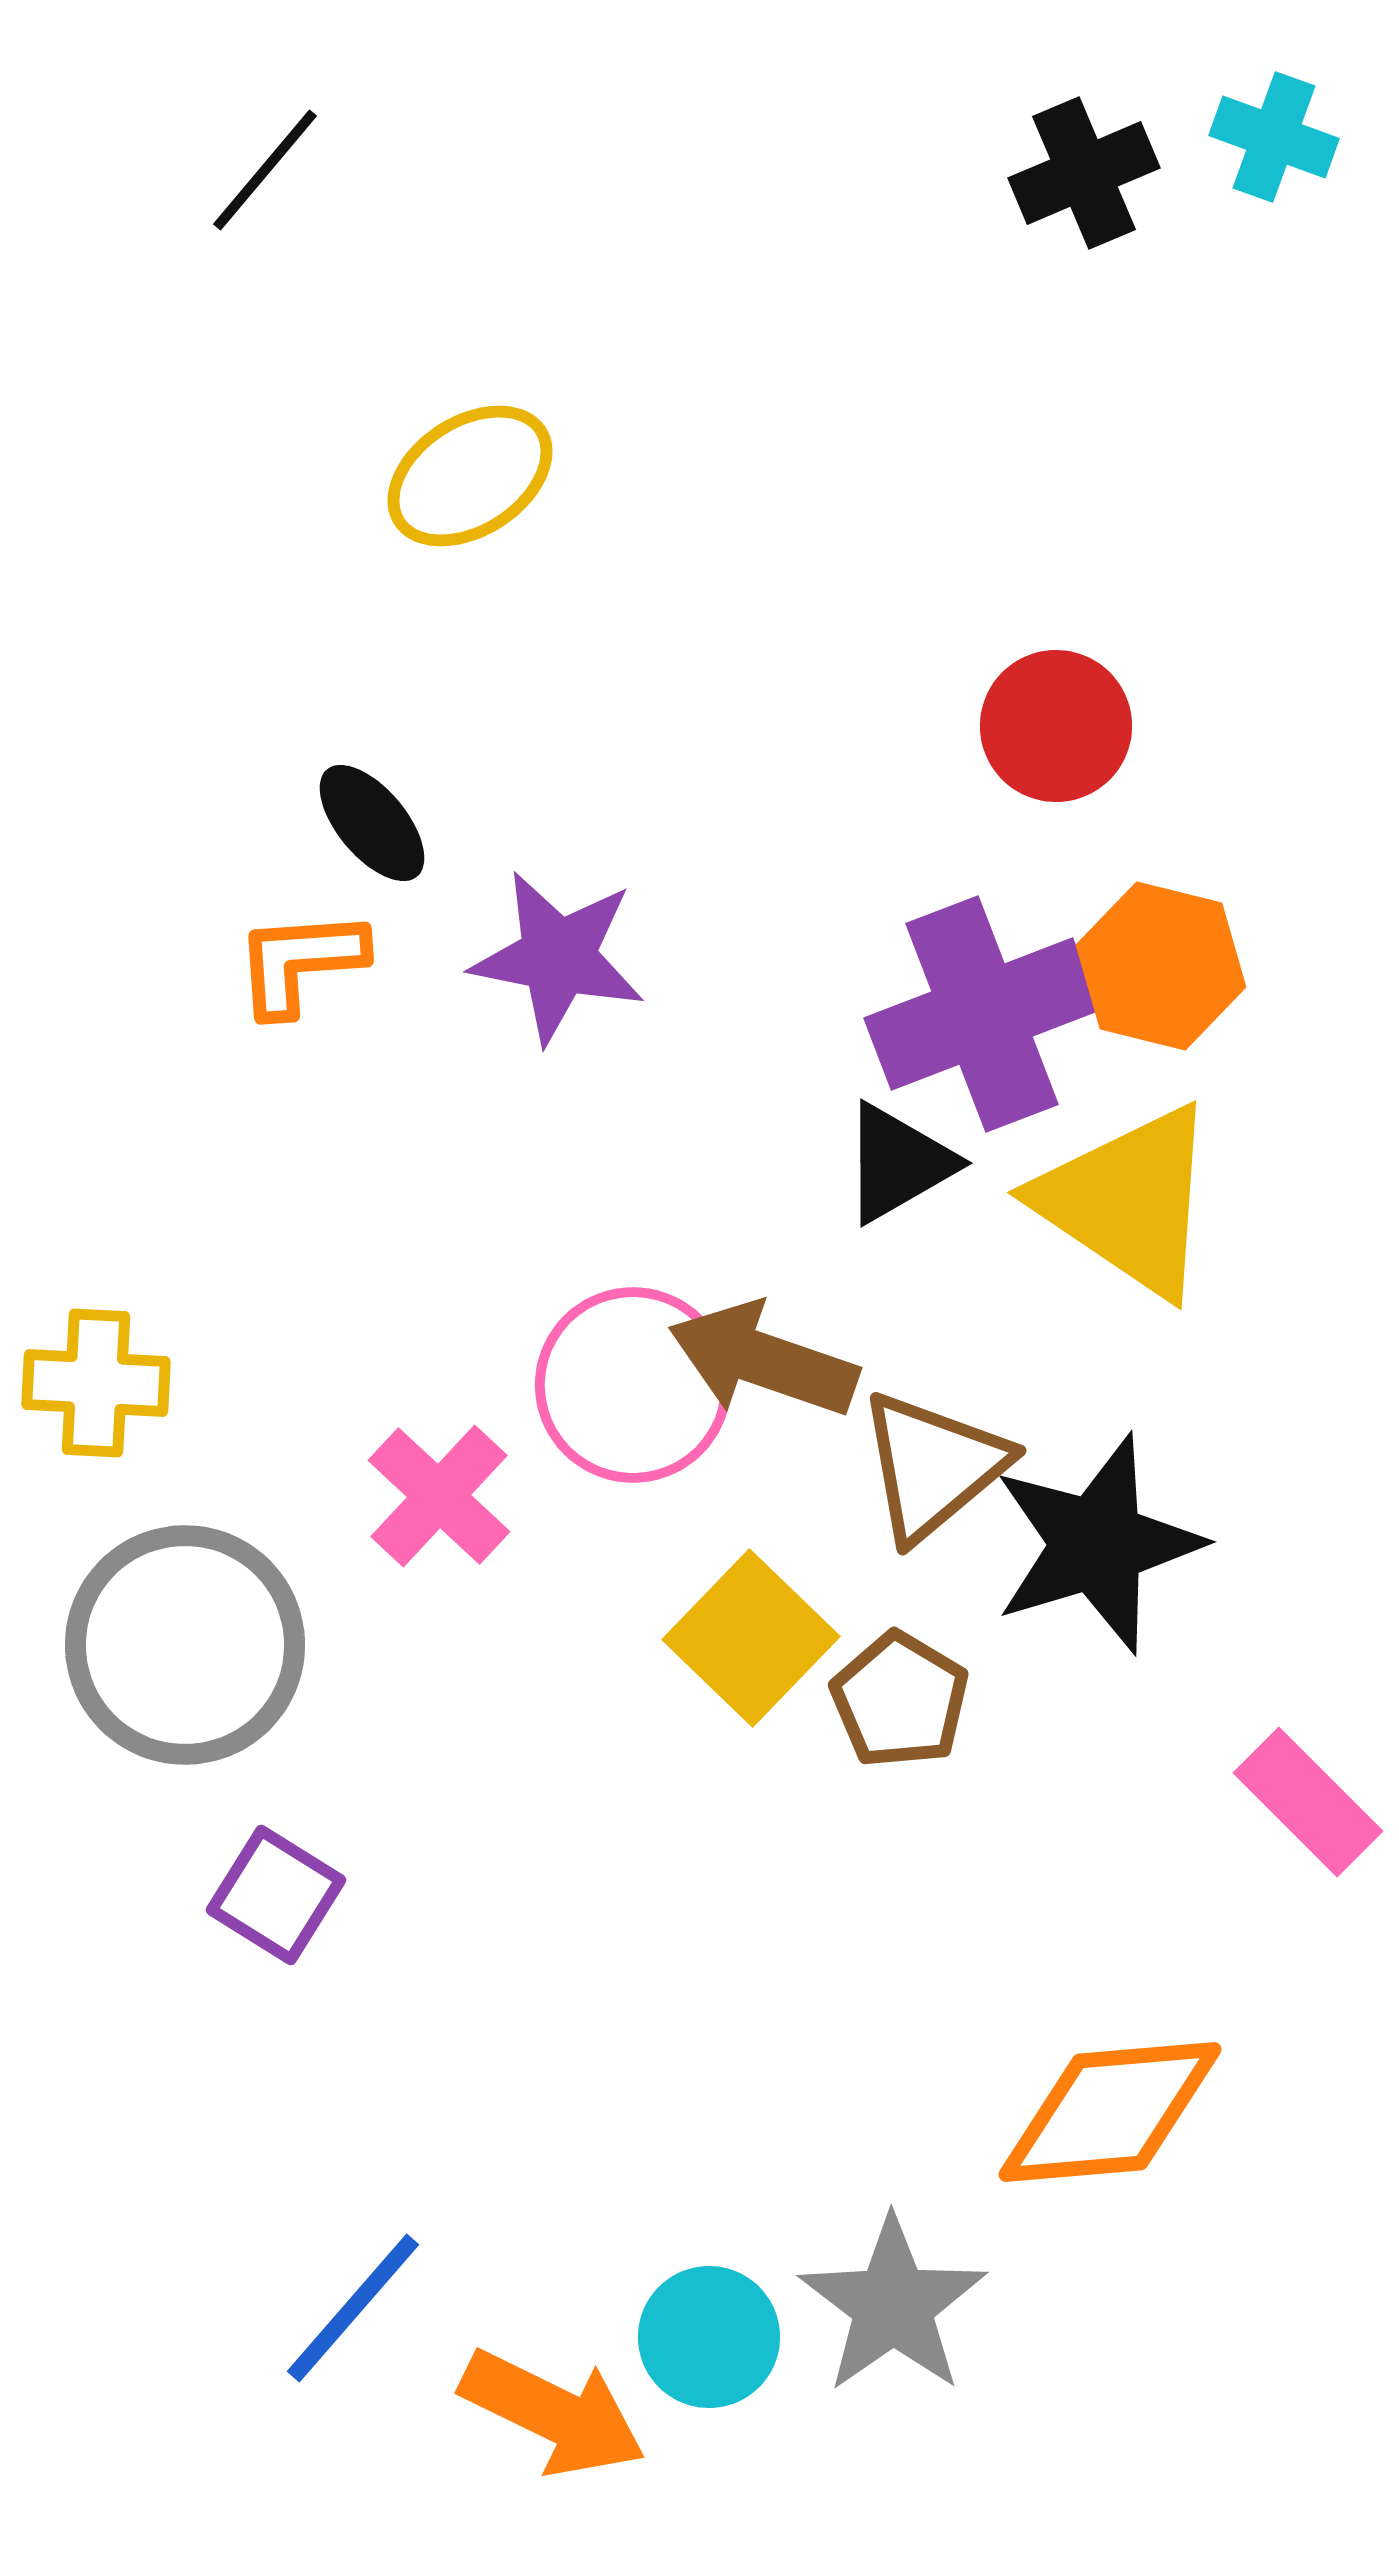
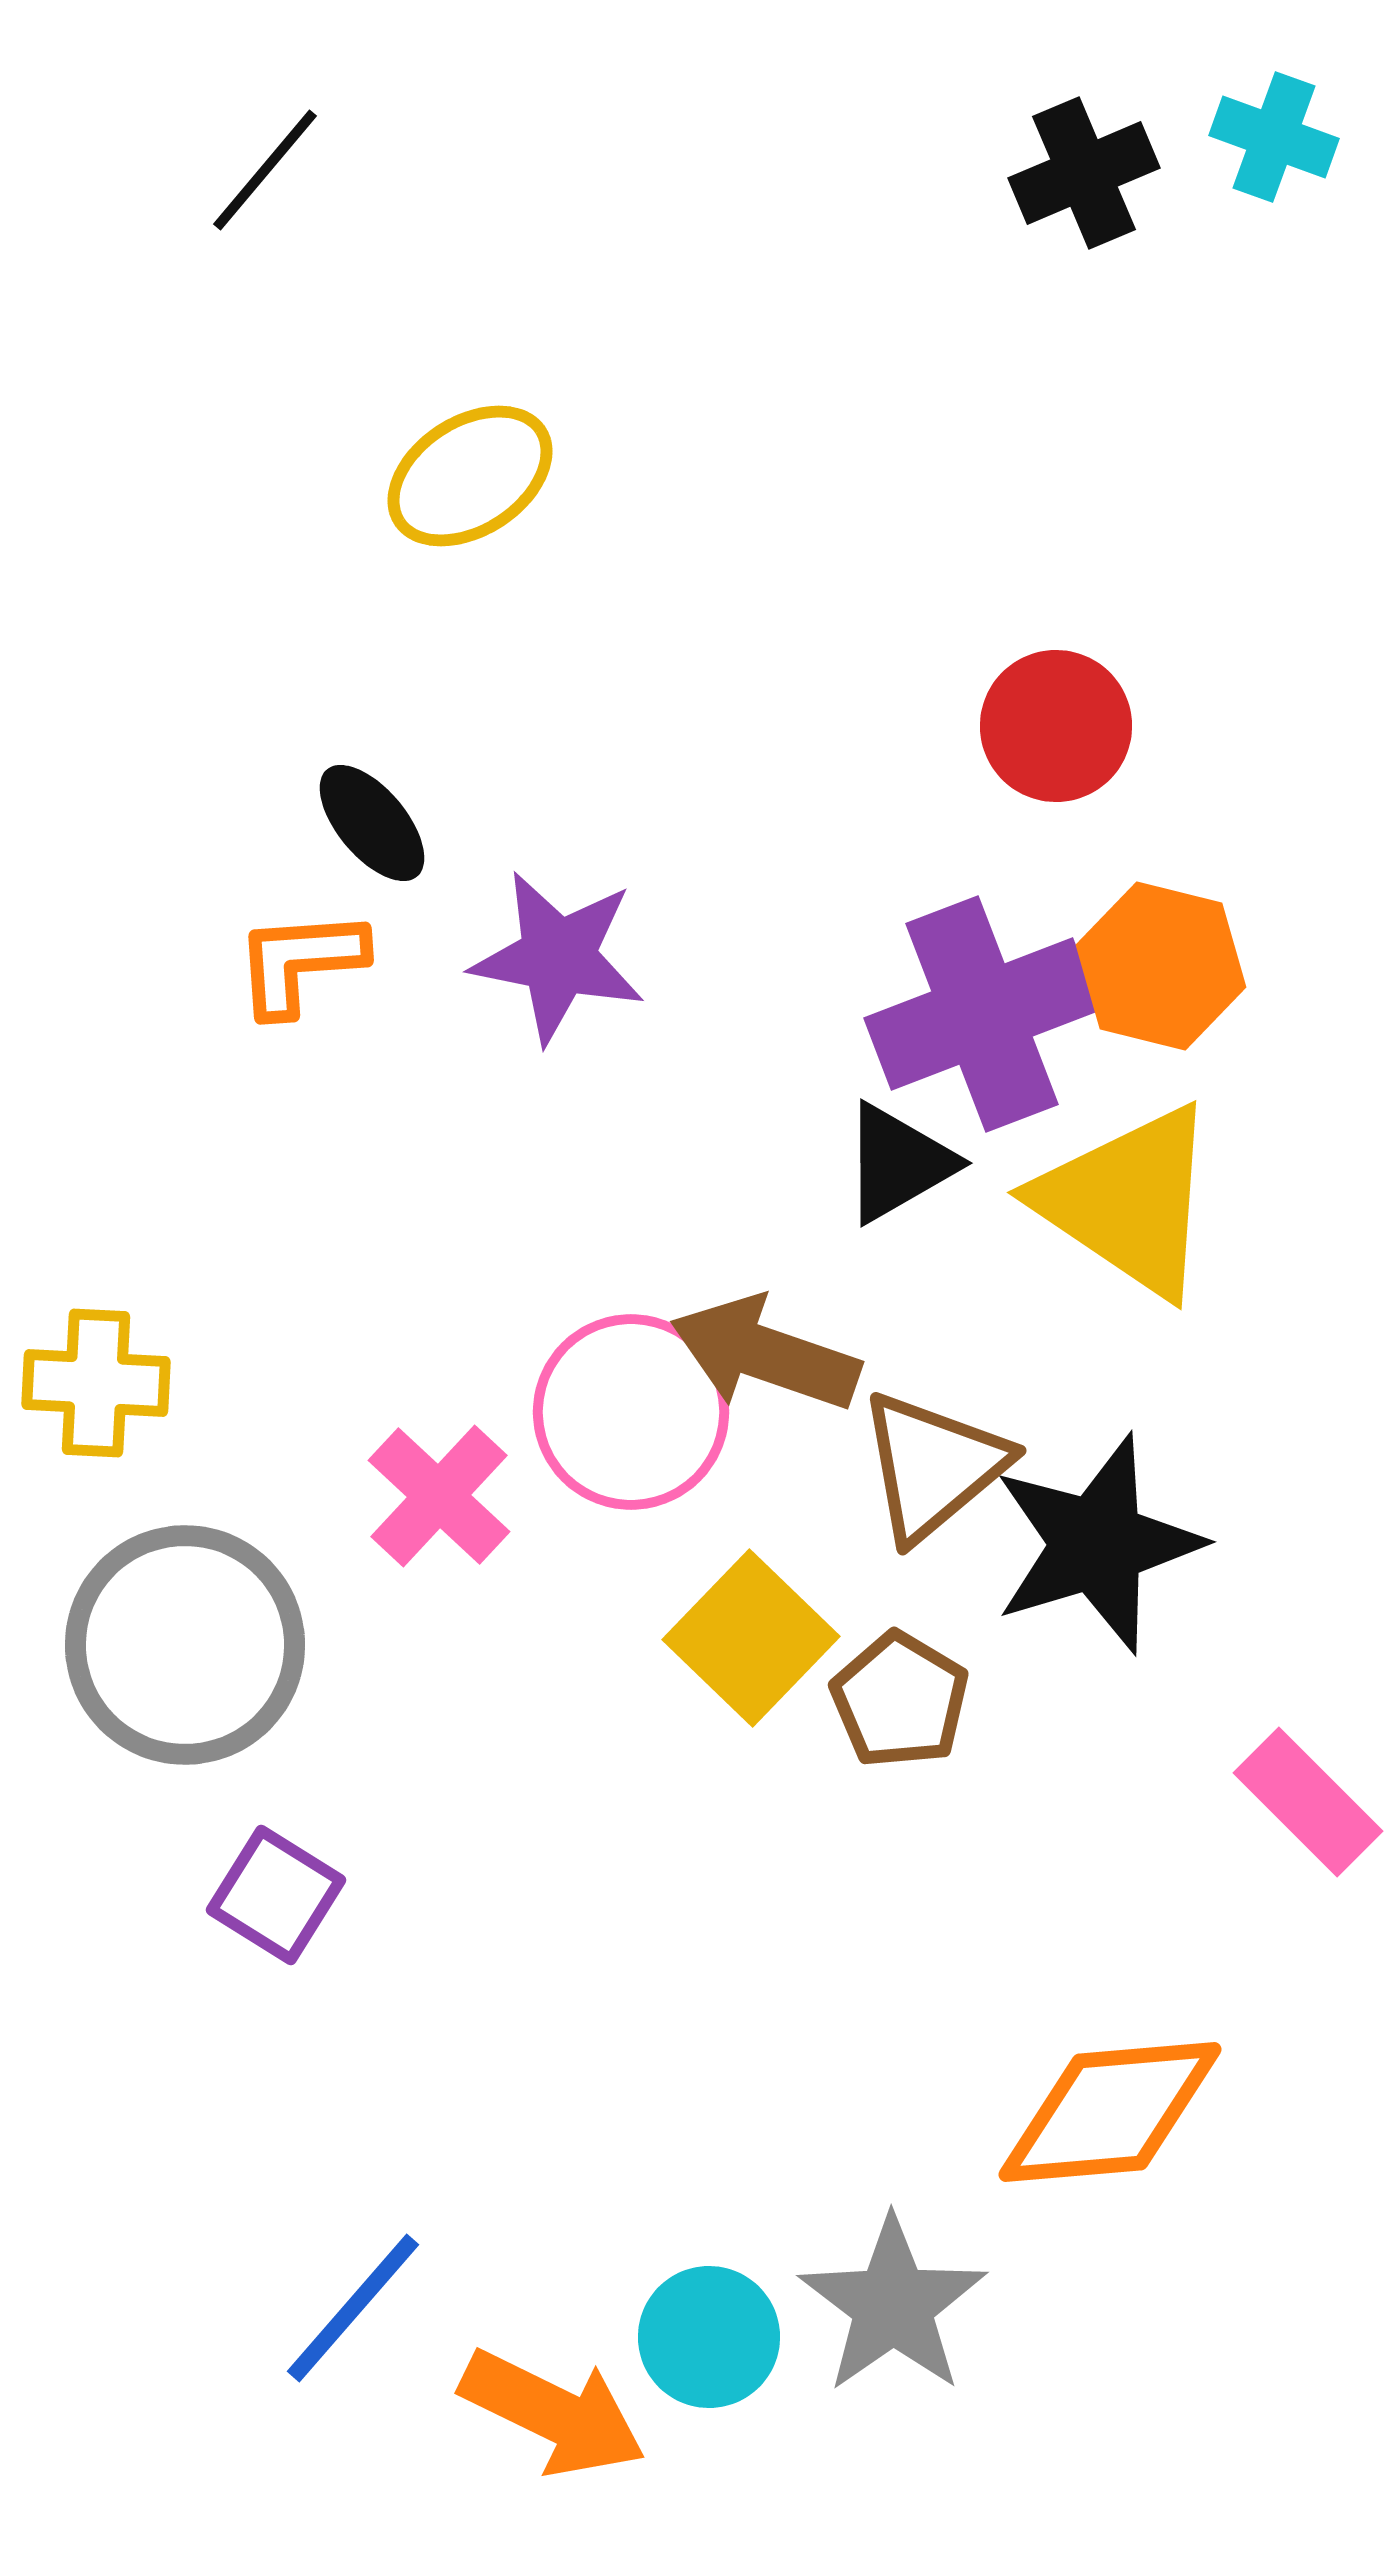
brown arrow: moved 2 px right, 6 px up
pink circle: moved 2 px left, 27 px down
